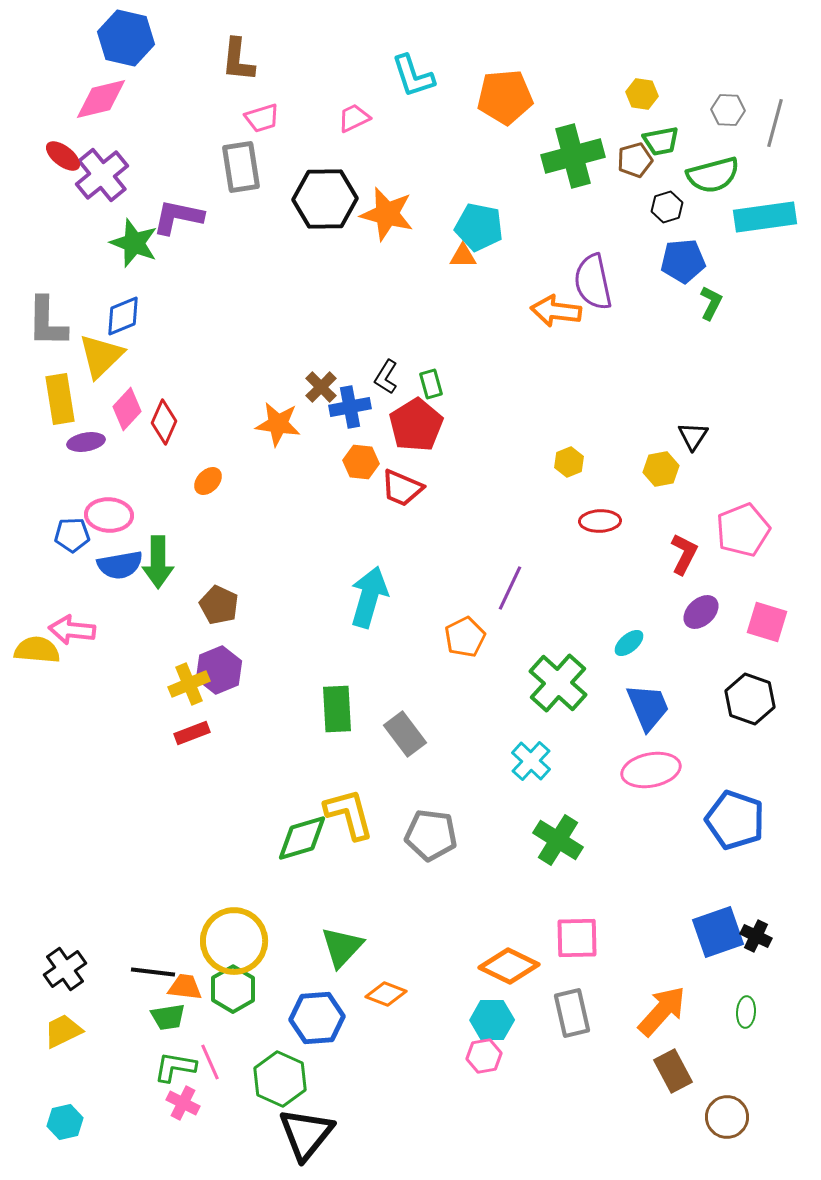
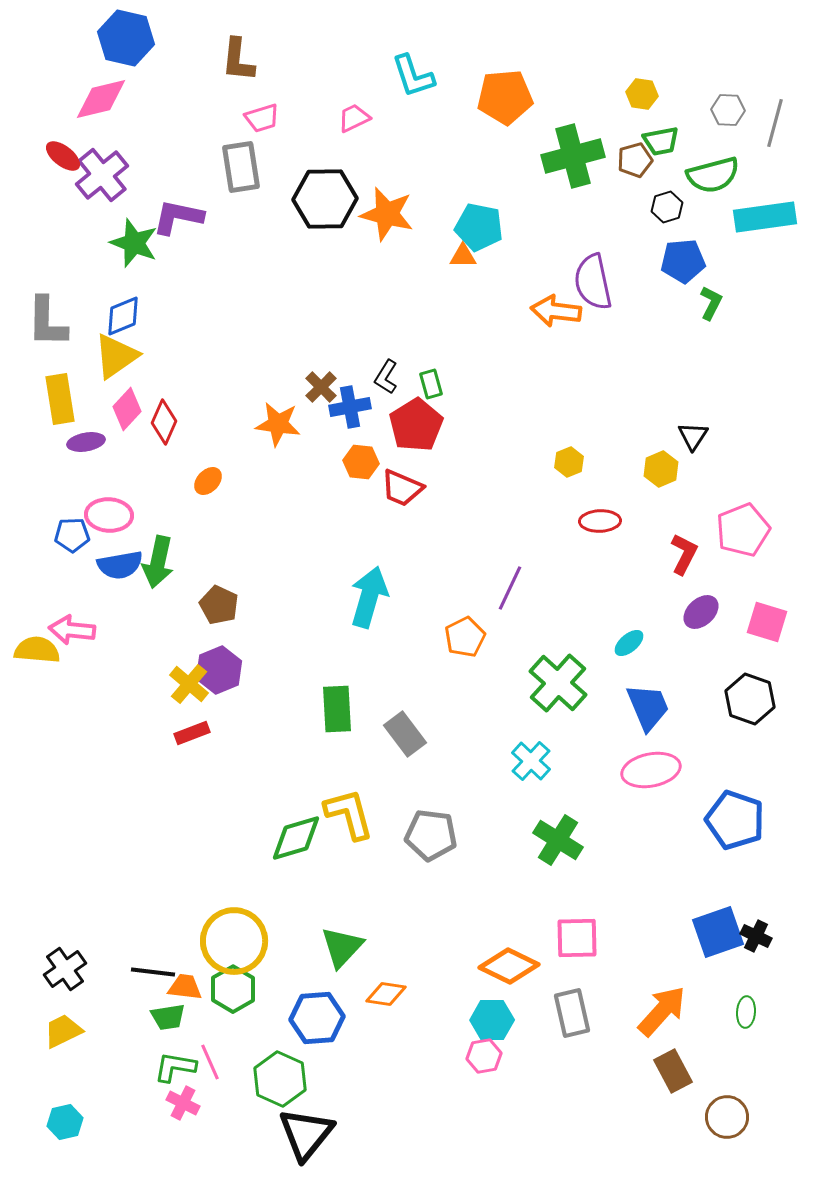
yellow triangle at (101, 356): moved 15 px right; rotated 9 degrees clockwise
yellow hexagon at (661, 469): rotated 12 degrees counterclockwise
green arrow at (158, 562): rotated 12 degrees clockwise
yellow cross at (189, 684): rotated 27 degrees counterclockwise
green diamond at (302, 838): moved 6 px left
orange diamond at (386, 994): rotated 12 degrees counterclockwise
